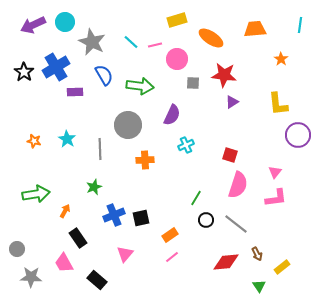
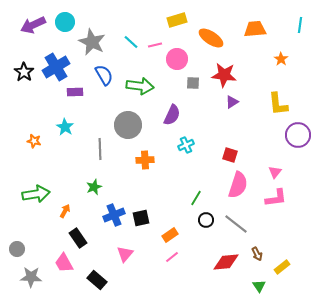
cyan star at (67, 139): moved 2 px left, 12 px up
